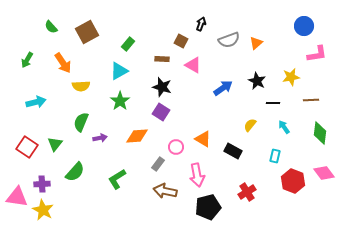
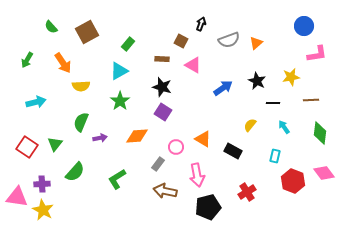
purple square at (161, 112): moved 2 px right
